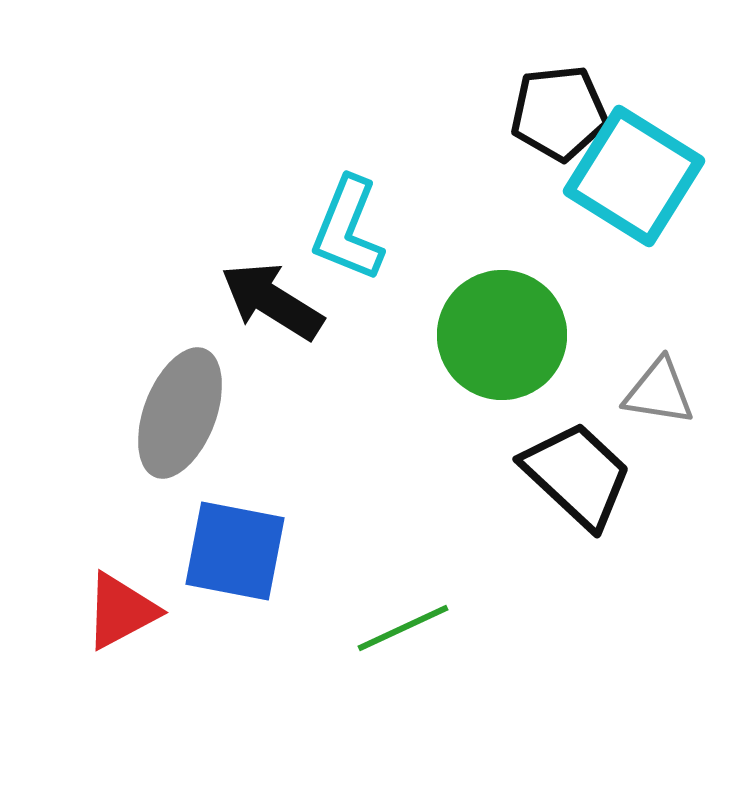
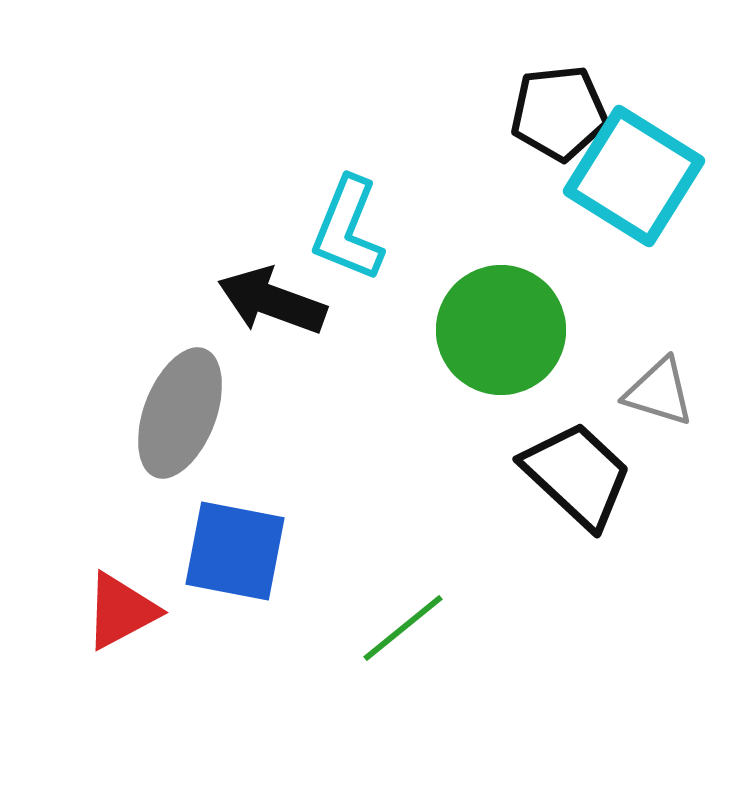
black arrow: rotated 12 degrees counterclockwise
green circle: moved 1 px left, 5 px up
gray triangle: rotated 8 degrees clockwise
green line: rotated 14 degrees counterclockwise
